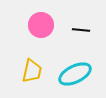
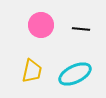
black line: moved 1 px up
